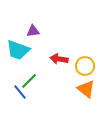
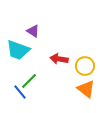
purple triangle: rotated 40 degrees clockwise
